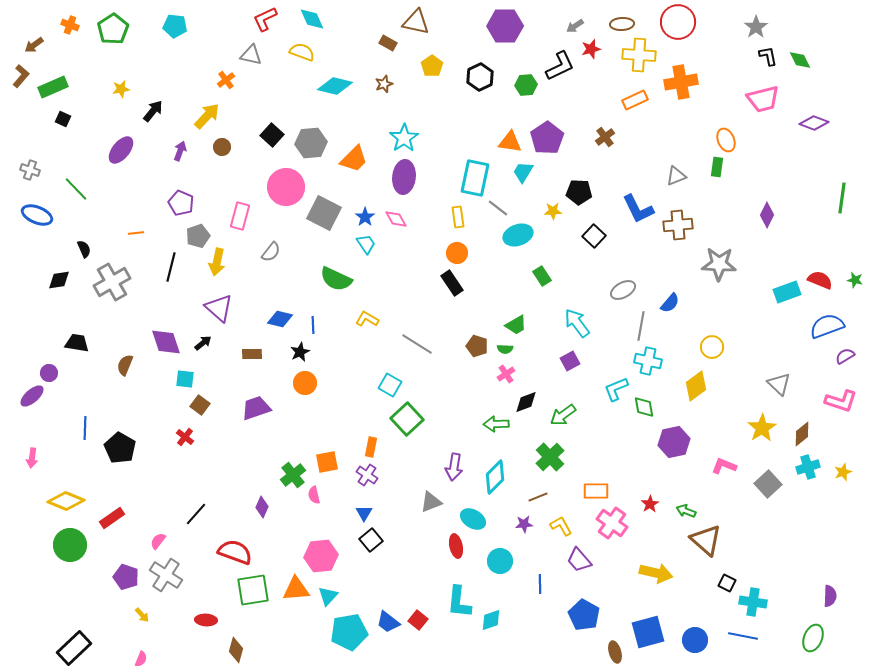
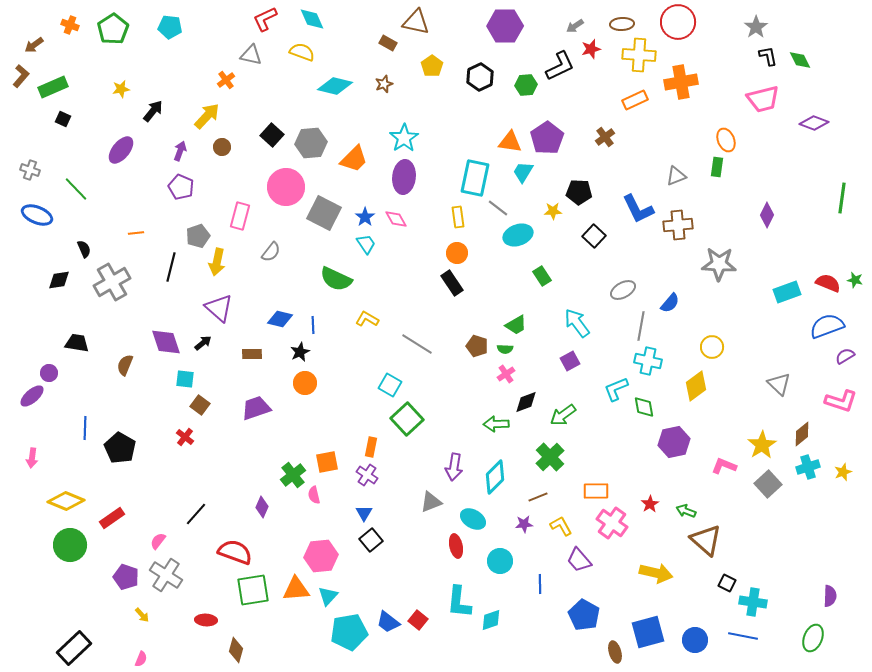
cyan pentagon at (175, 26): moved 5 px left, 1 px down
purple pentagon at (181, 203): moved 16 px up
red semicircle at (820, 280): moved 8 px right, 3 px down
yellow star at (762, 428): moved 17 px down
